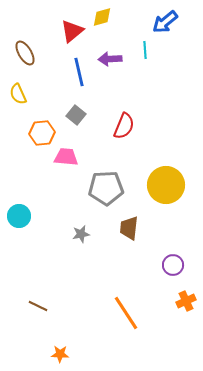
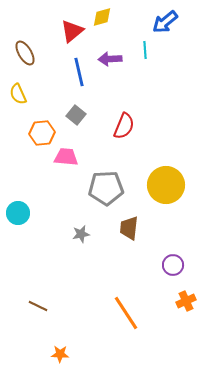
cyan circle: moved 1 px left, 3 px up
